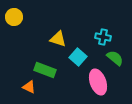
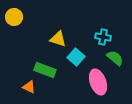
cyan square: moved 2 px left
